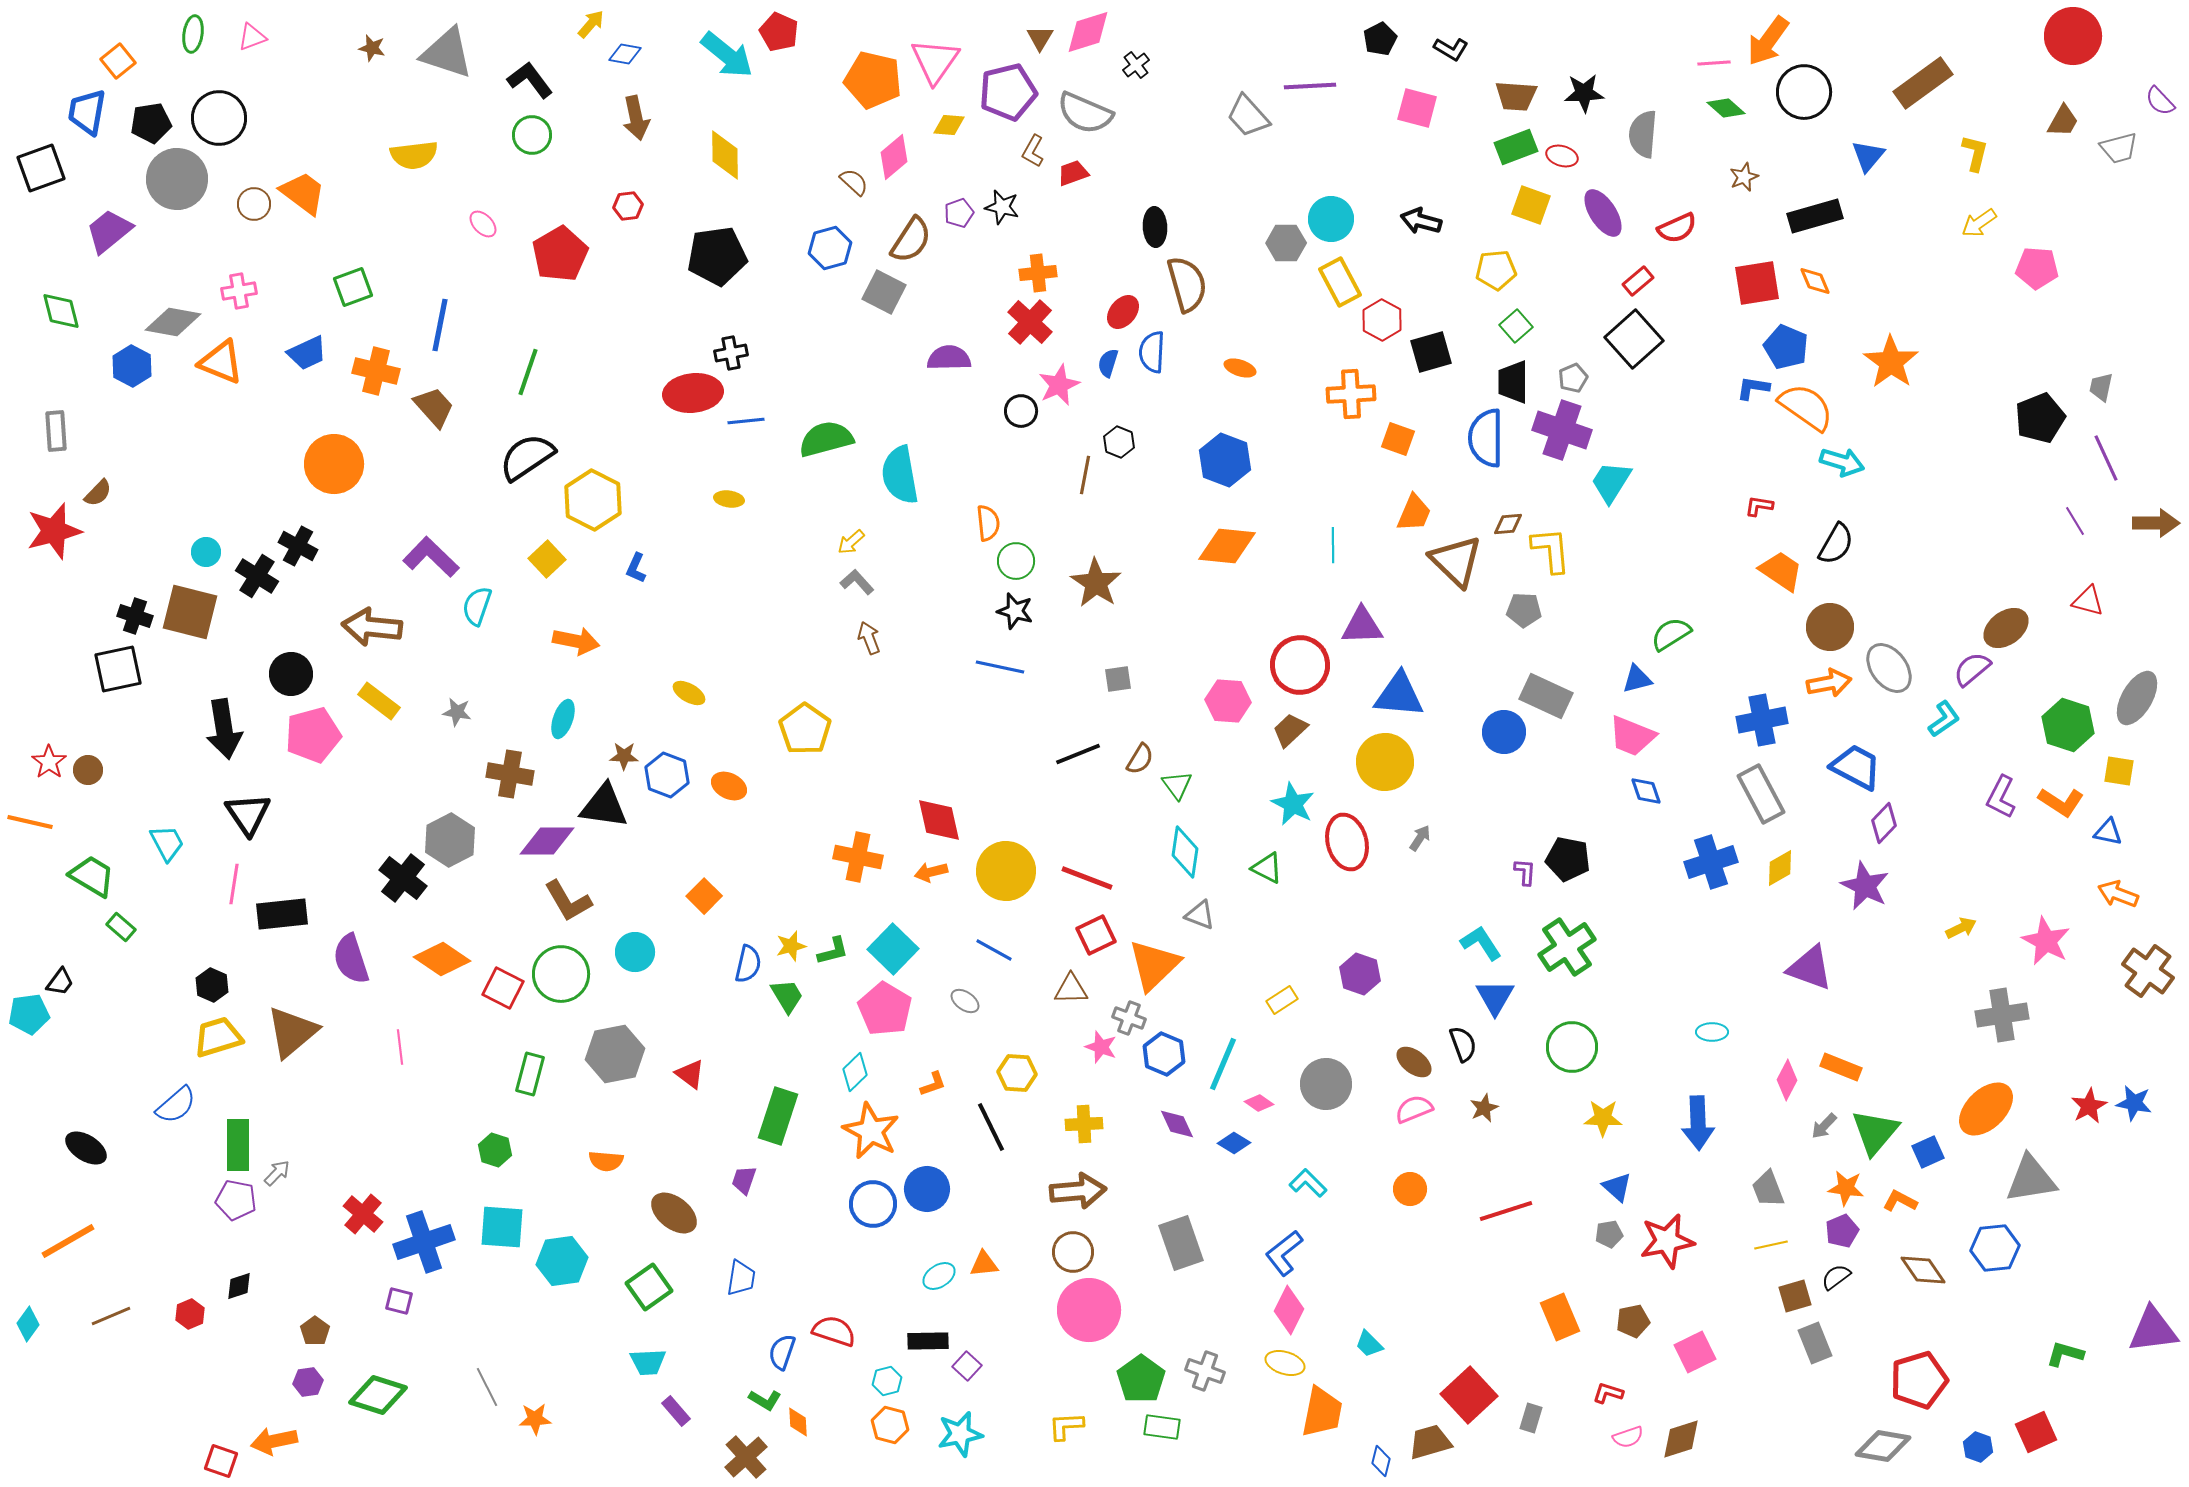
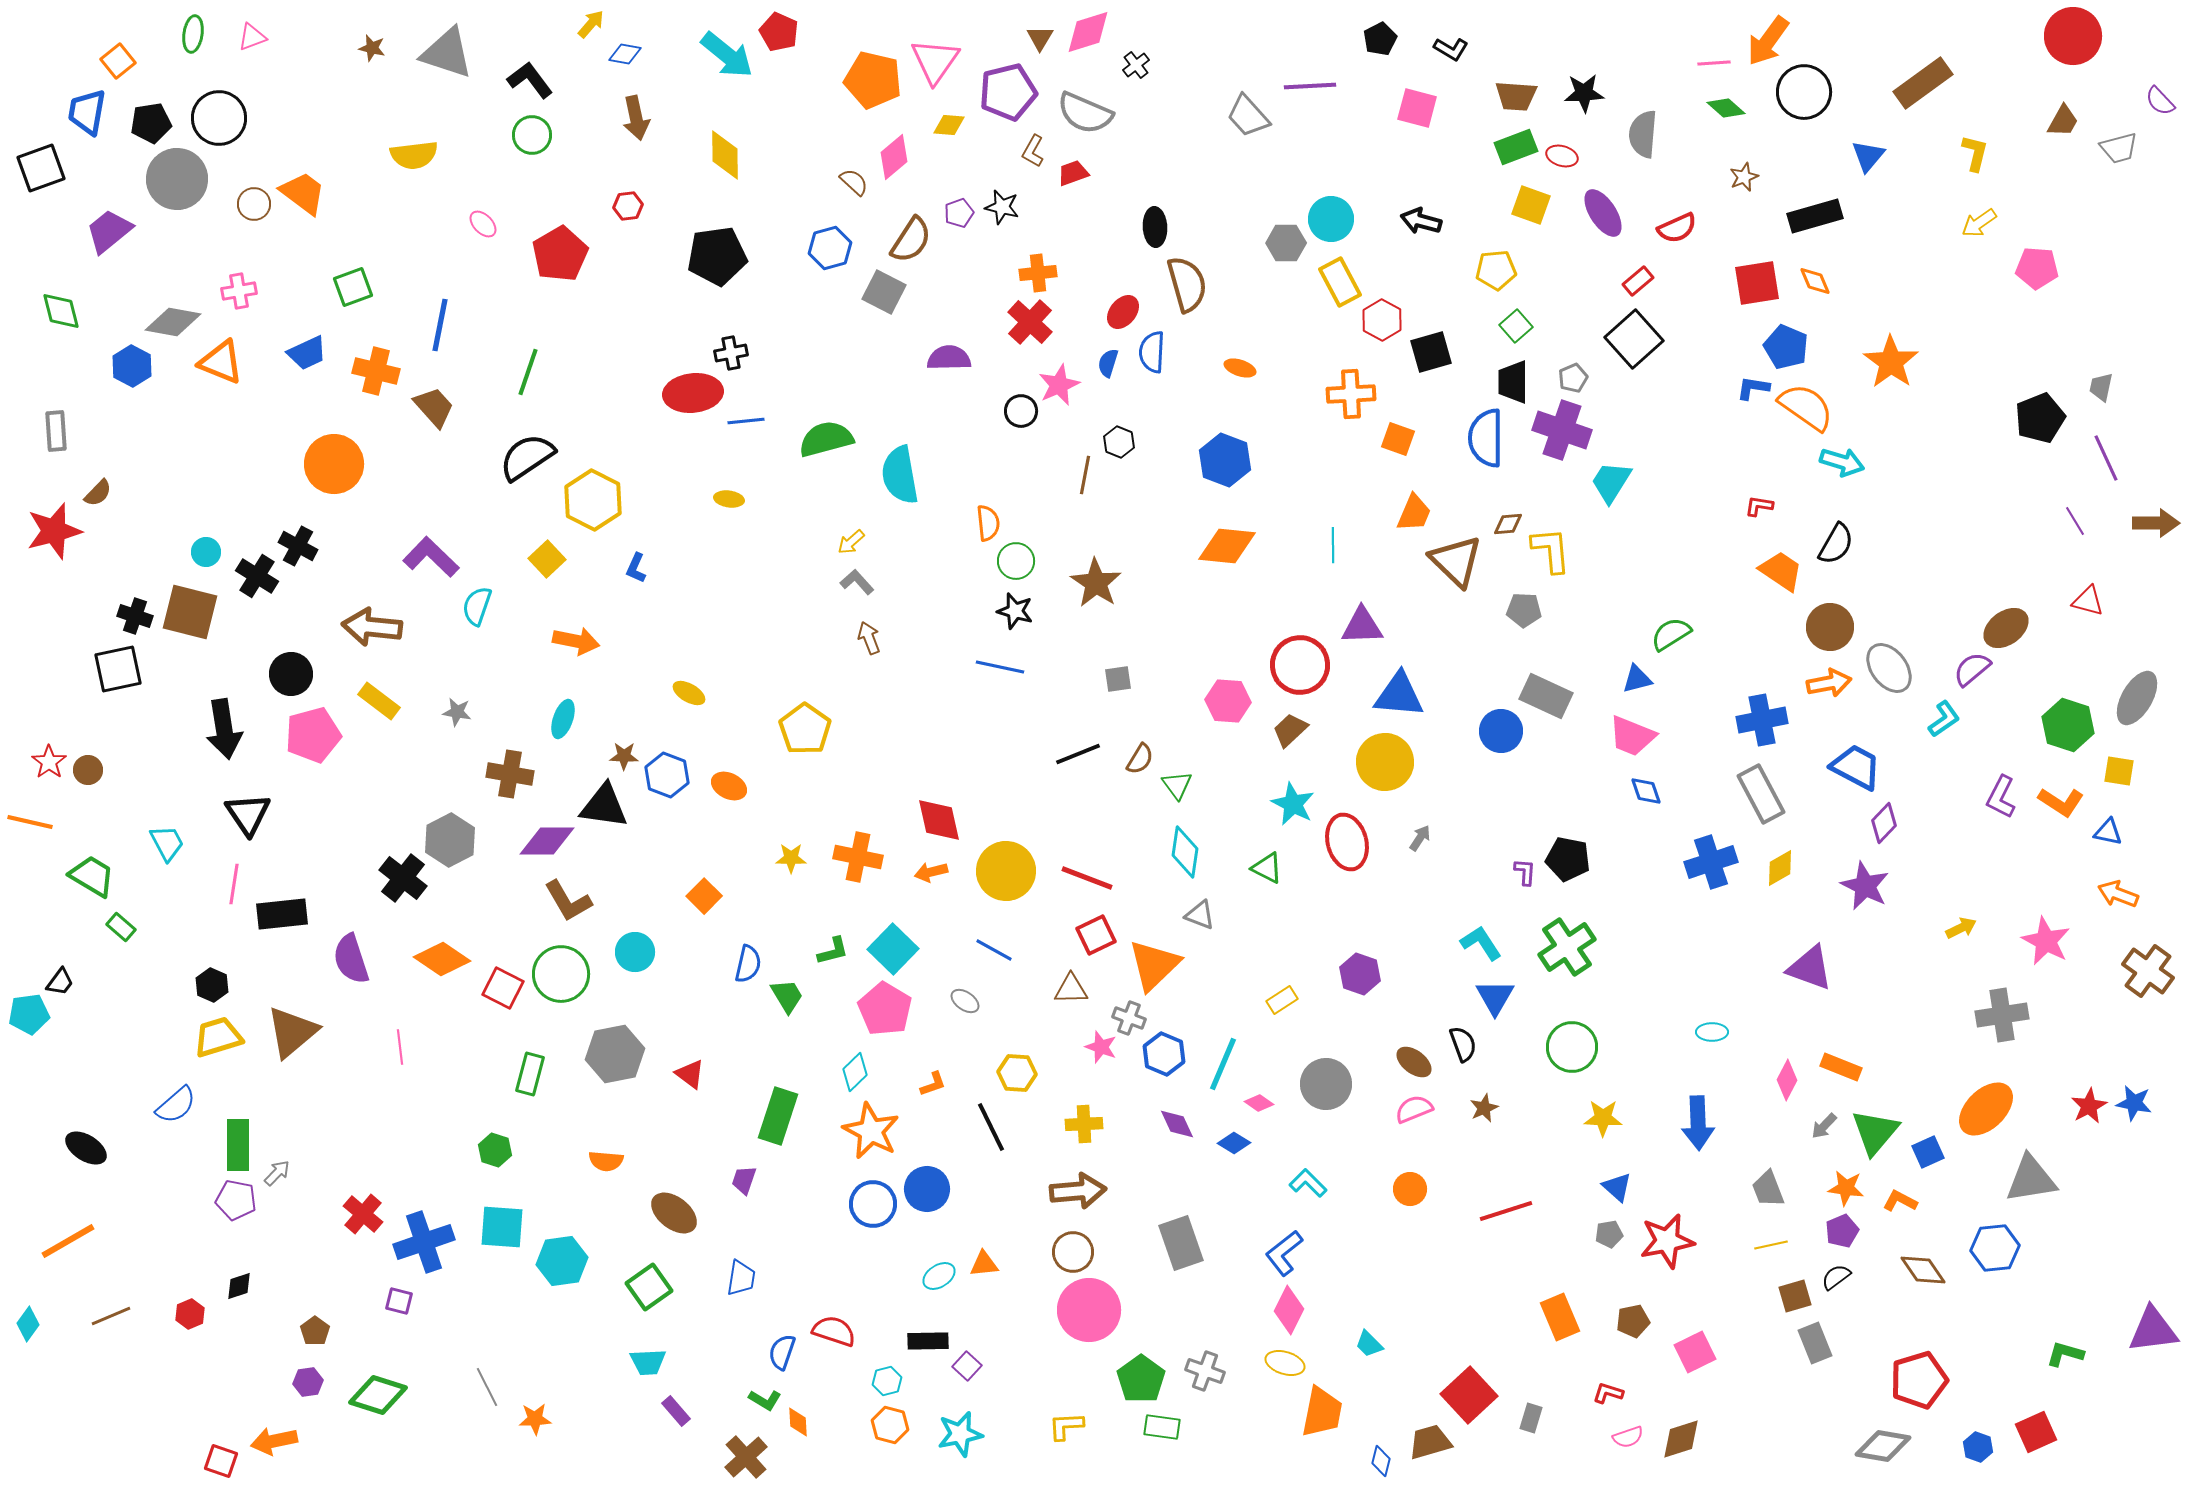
blue circle at (1504, 732): moved 3 px left, 1 px up
yellow star at (791, 946): moved 88 px up; rotated 16 degrees clockwise
